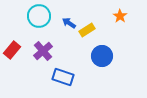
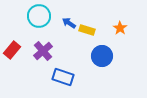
orange star: moved 12 px down
yellow rectangle: rotated 49 degrees clockwise
